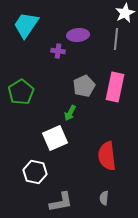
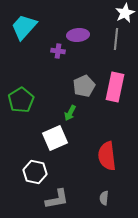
cyan trapezoid: moved 2 px left, 2 px down; rotated 8 degrees clockwise
green pentagon: moved 8 px down
gray L-shape: moved 4 px left, 3 px up
